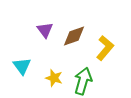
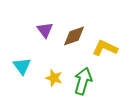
yellow L-shape: rotated 105 degrees counterclockwise
